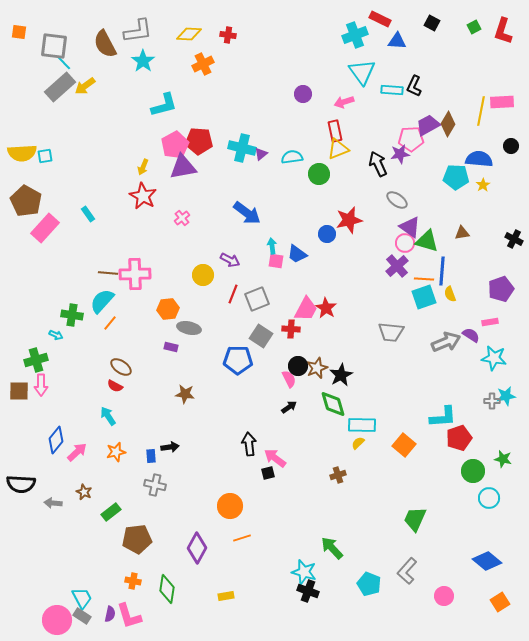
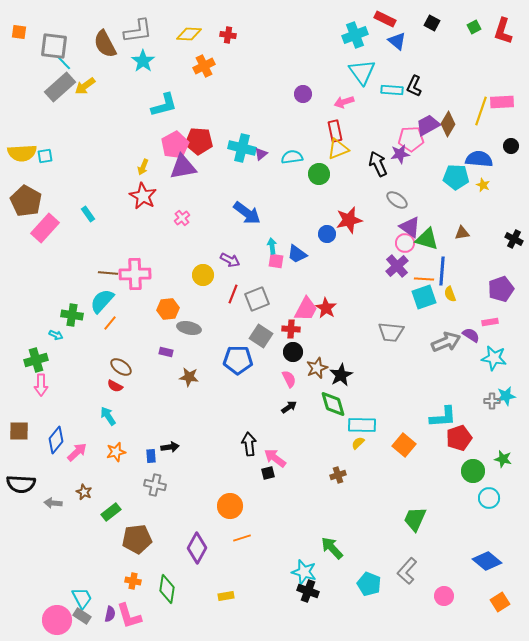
red rectangle at (380, 19): moved 5 px right
blue triangle at (397, 41): rotated 36 degrees clockwise
orange cross at (203, 64): moved 1 px right, 2 px down
yellow line at (481, 111): rotated 8 degrees clockwise
yellow star at (483, 185): rotated 16 degrees counterclockwise
green triangle at (427, 241): moved 2 px up
purple rectangle at (171, 347): moved 5 px left, 5 px down
black circle at (298, 366): moved 5 px left, 14 px up
brown square at (19, 391): moved 40 px down
brown star at (185, 394): moved 4 px right, 17 px up
